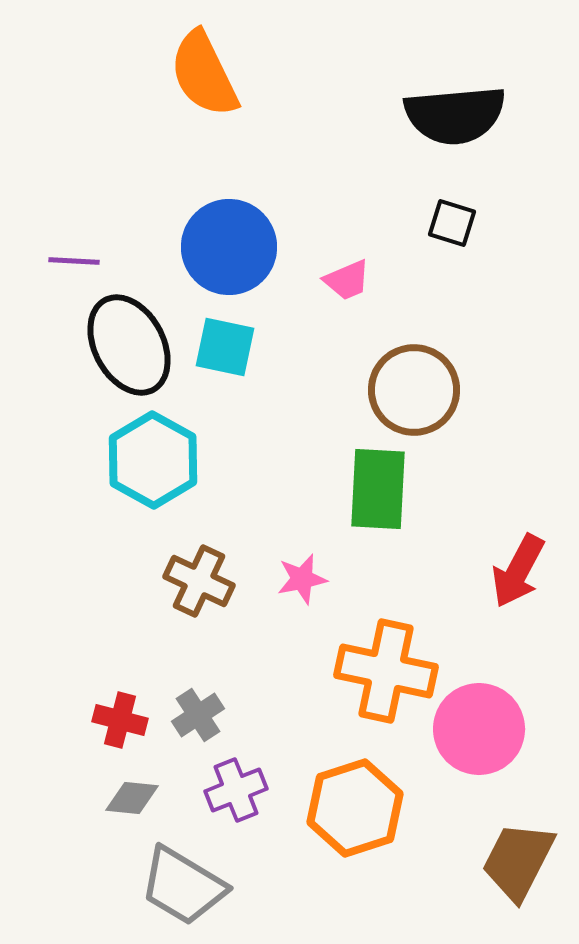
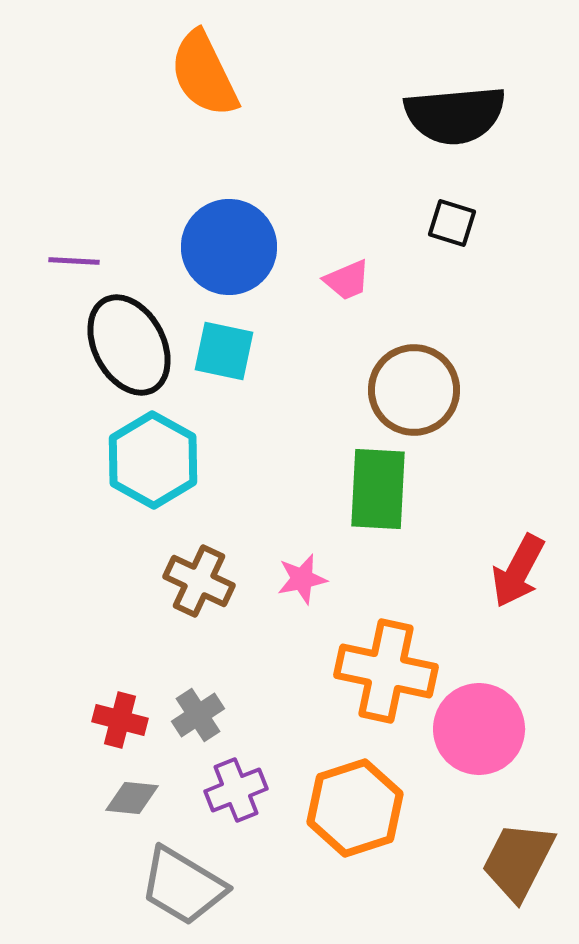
cyan square: moved 1 px left, 4 px down
